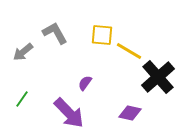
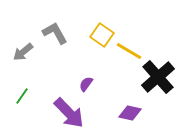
yellow square: rotated 30 degrees clockwise
purple semicircle: moved 1 px right, 1 px down
green line: moved 3 px up
